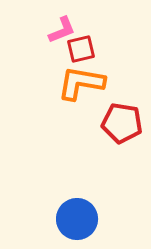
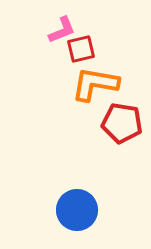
orange L-shape: moved 14 px right, 1 px down
blue circle: moved 9 px up
